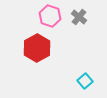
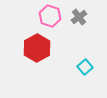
gray cross: rotated 14 degrees clockwise
cyan square: moved 14 px up
